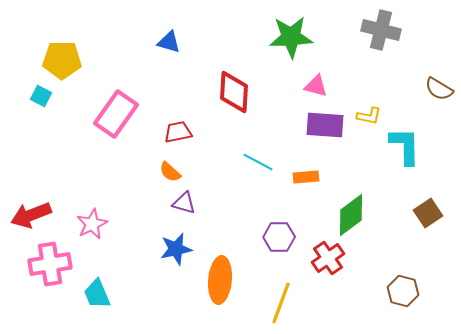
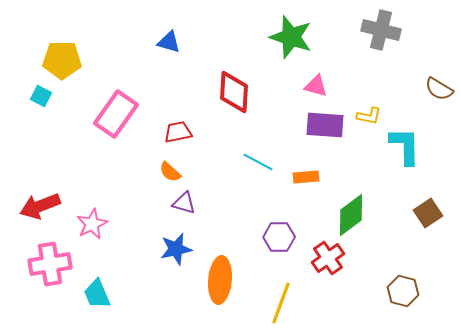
green star: rotated 21 degrees clockwise
red arrow: moved 9 px right, 9 px up
